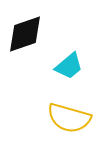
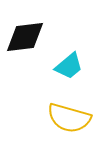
black diamond: moved 3 px down; rotated 12 degrees clockwise
